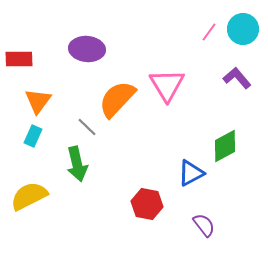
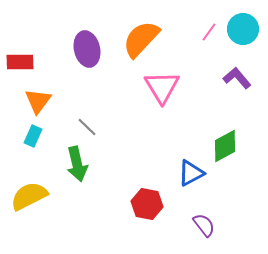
purple ellipse: rotated 72 degrees clockwise
red rectangle: moved 1 px right, 3 px down
pink triangle: moved 5 px left, 2 px down
orange semicircle: moved 24 px right, 60 px up
